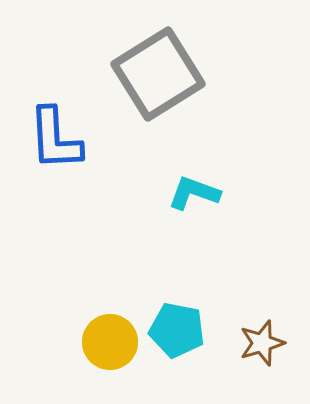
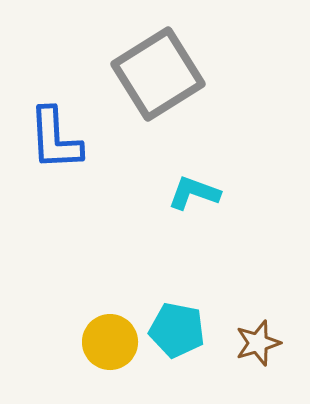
brown star: moved 4 px left
